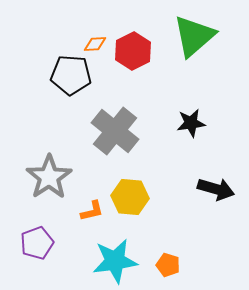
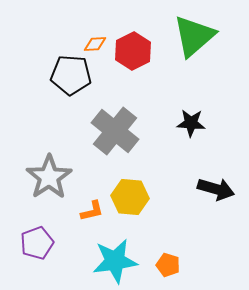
black star: rotated 12 degrees clockwise
